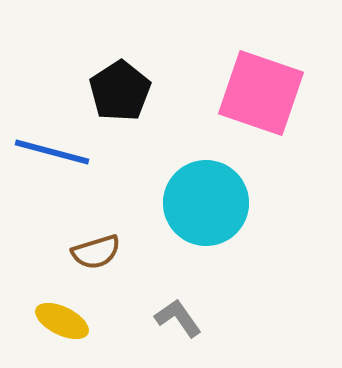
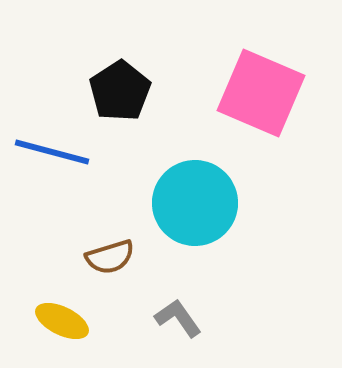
pink square: rotated 4 degrees clockwise
cyan circle: moved 11 px left
brown semicircle: moved 14 px right, 5 px down
